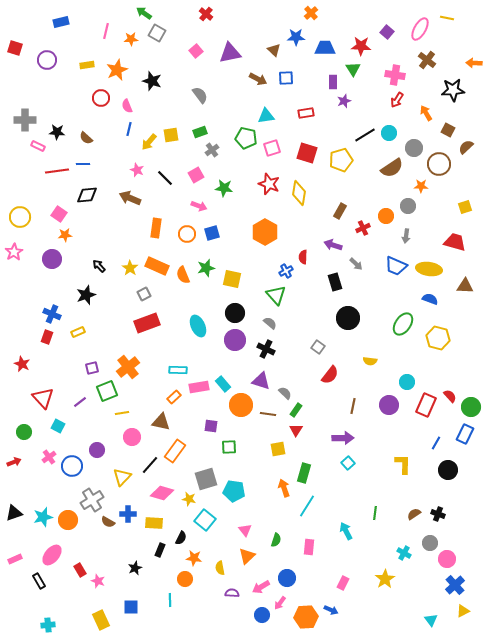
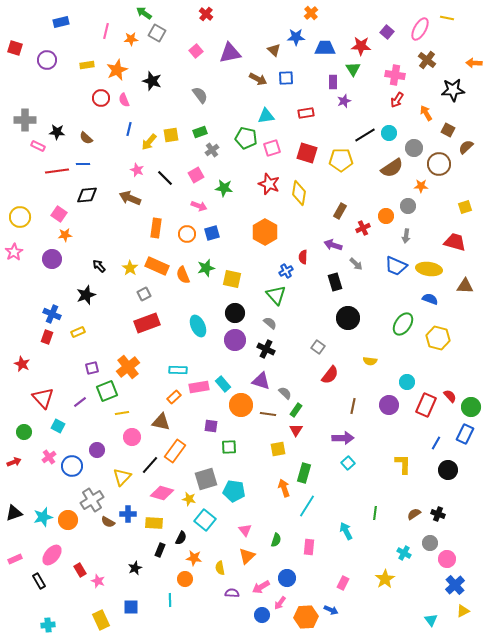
pink semicircle at (127, 106): moved 3 px left, 6 px up
yellow pentagon at (341, 160): rotated 15 degrees clockwise
